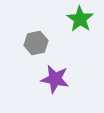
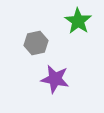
green star: moved 2 px left, 2 px down
